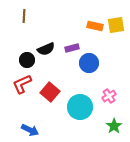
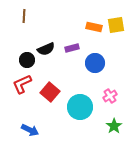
orange rectangle: moved 1 px left, 1 px down
blue circle: moved 6 px right
pink cross: moved 1 px right
